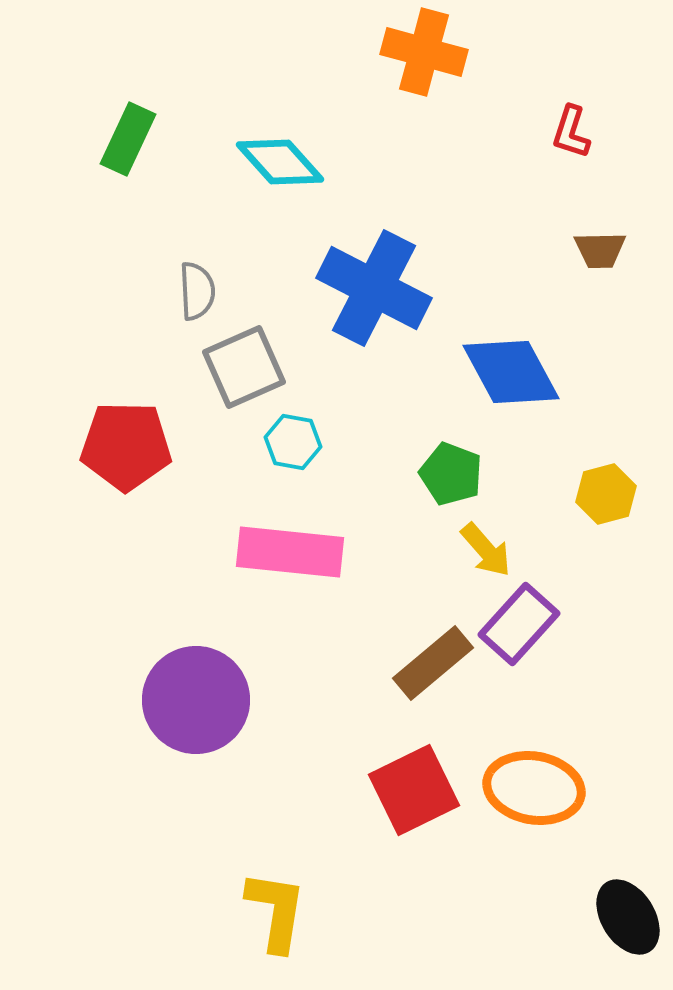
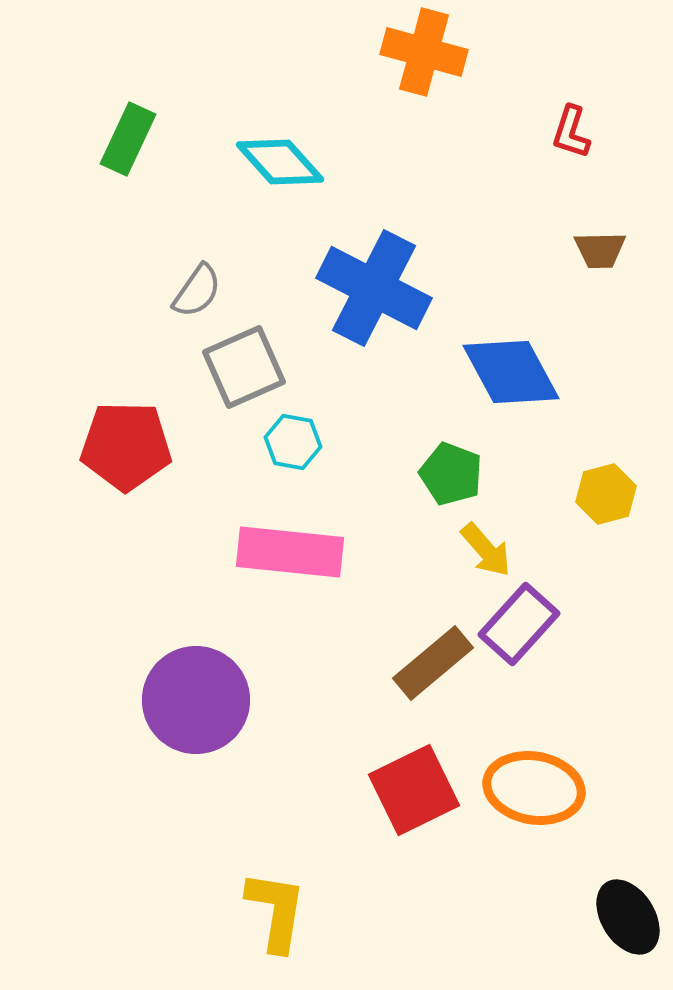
gray semicircle: rotated 38 degrees clockwise
